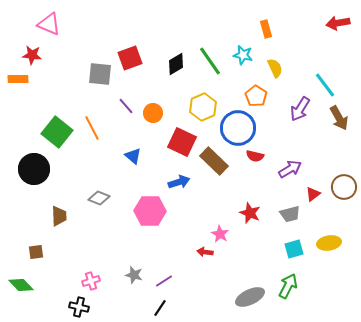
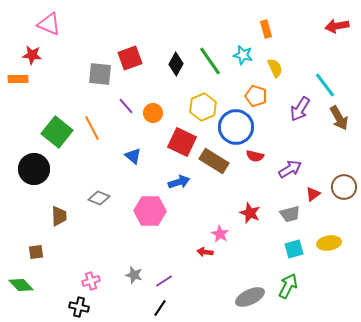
red arrow at (338, 23): moved 1 px left, 3 px down
black diamond at (176, 64): rotated 30 degrees counterclockwise
orange pentagon at (256, 96): rotated 15 degrees counterclockwise
blue circle at (238, 128): moved 2 px left, 1 px up
brown rectangle at (214, 161): rotated 12 degrees counterclockwise
